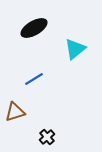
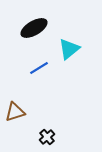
cyan triangle: moved 6 px left
blue line: moved 5 px right, 11 px up
